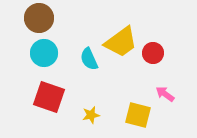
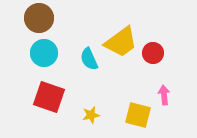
pink arrow: moved 1 px left, 1 px down; rotated 48 degrees clockwise
